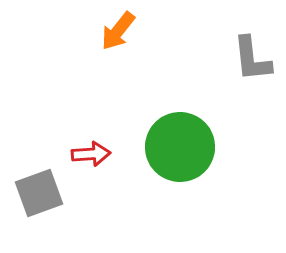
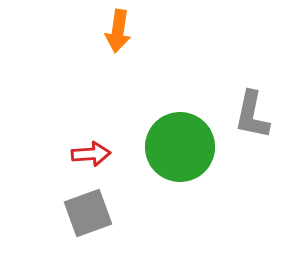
orange arrow: rotated 30 degrees counterclockwise
gray L-shape: moved 56 px down; rotated 18 degrees clockwise
gray square: moved 49 px right, 20 px down
